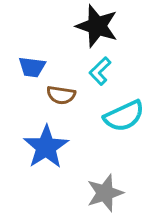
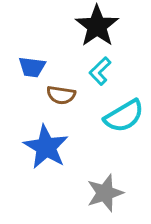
black star: rotated 18 degrees clockwise
cyan semicircle: rotated 6 degrees counterclockwise
blue star: rotated 9 degrees counterclockwise
